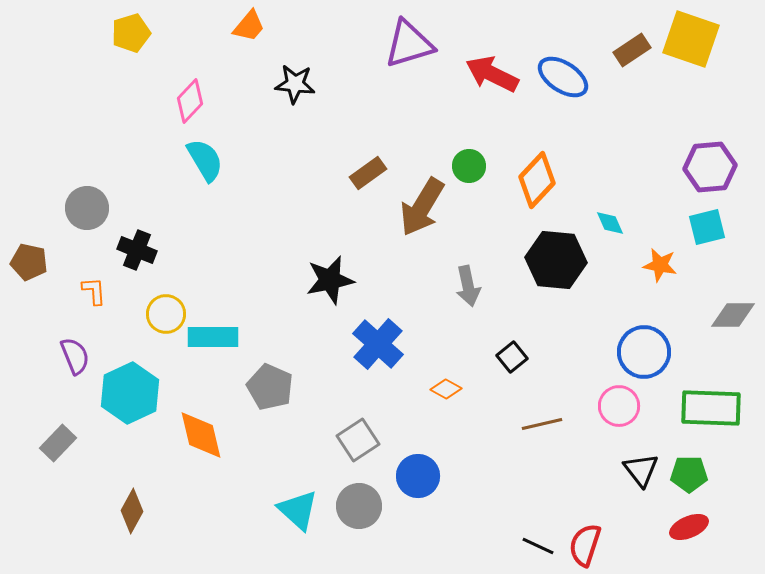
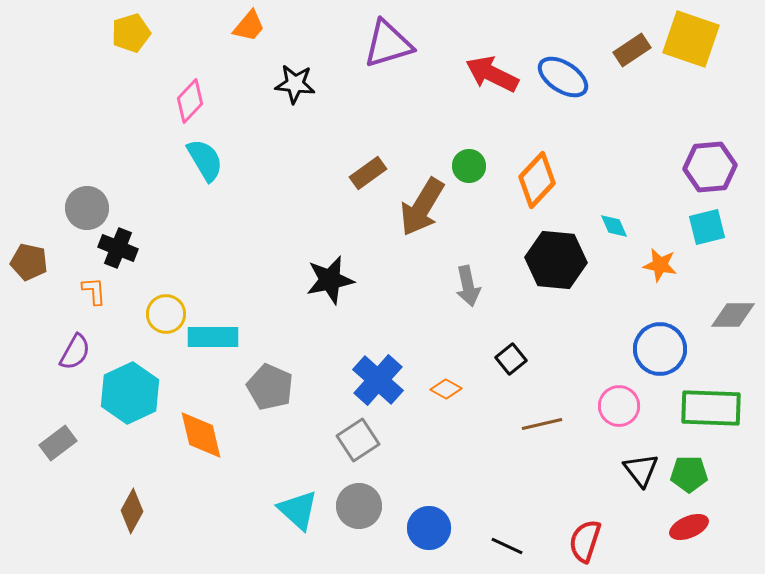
purple triangle at (409, 44): moved 21 px left
cyan diamond at (610, 223): moved 4 px right, 3 px down
black cross at (137, 250): moved 19 px left, 2 px up
blue cross at (378, 344): moved 36 px down
blue circle at (644, 352): moved 16 px right, 3 px up
purple semicircle at (75, 356): moved 4 px up; rotated 51 degrees clockwise
black square at (512, 357): moved 1 px left, 2 px down
gray rectangle at (58, 443): rotated 9 degrees clockwise
blue circle at (418, 476): moved 11 px right, 52 px down
red semicircle at (585, 545): moved 4 px up
black line at (538, 546): moved 31 px left
